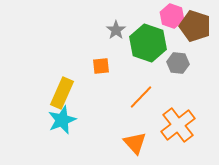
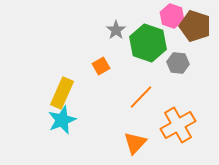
orange square: rotated 24 degrees counterclockwise
orange cross: rotated 8 degrees clockwise
orange triangle: rotated 25 degrees clockwise
